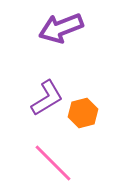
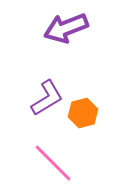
purple arrow: moved 5 px right
